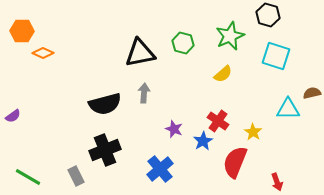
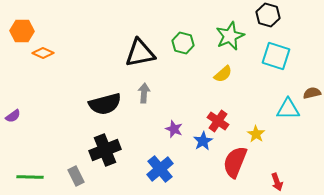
yellow star: moved 3 px right, 2 px down
green line: moved 2 px right; rotated 28 degrees counterclockwise
